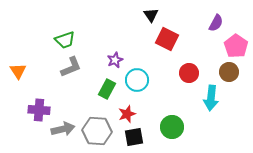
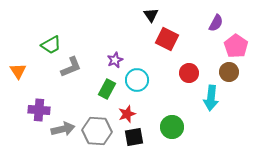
green trapezoid: moved 14 px left, 5 px down; rotated 10 degrees counterclockwise
